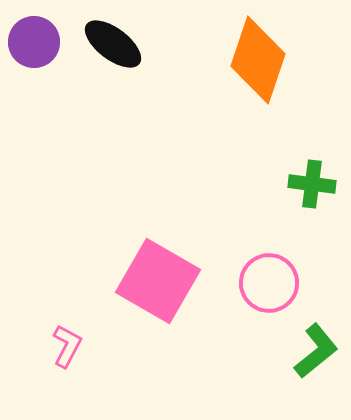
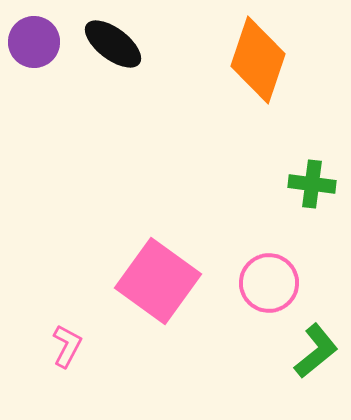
pink square: rotated 6 degrees clockwise
